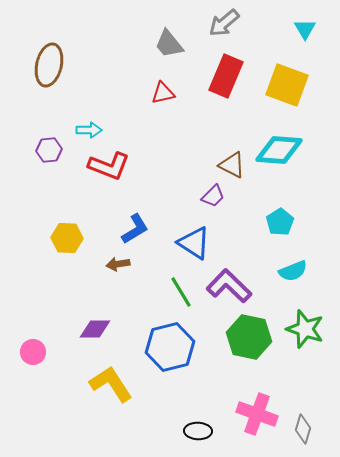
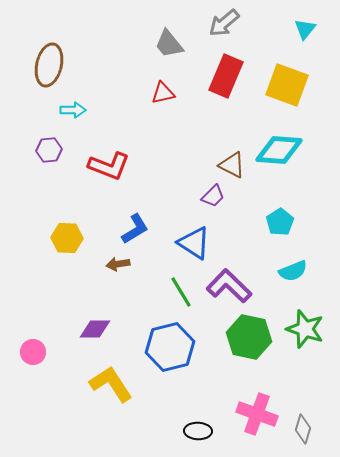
cyan triangle: rotated 10 degrees clockwise
cyan arrow: moved 16 px left, 20 px up
